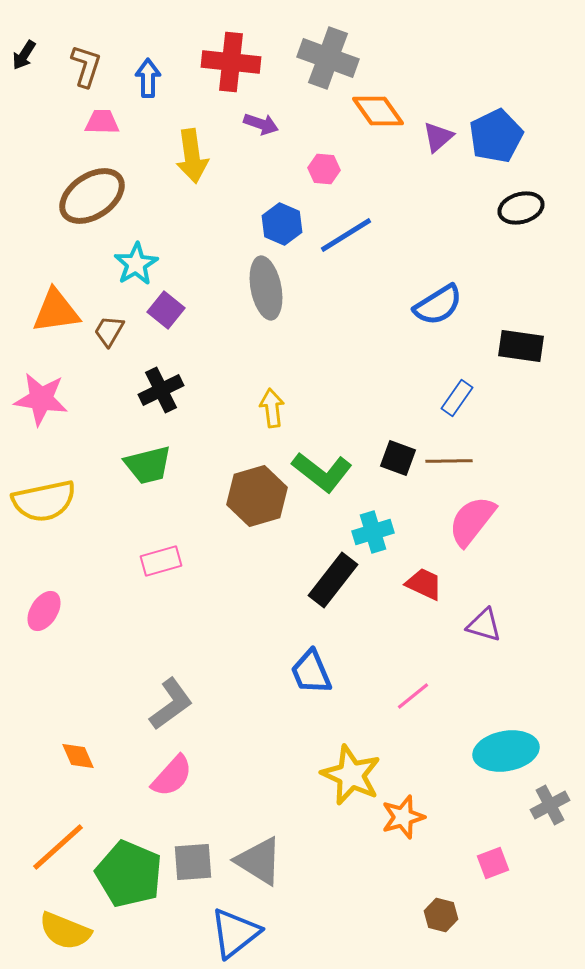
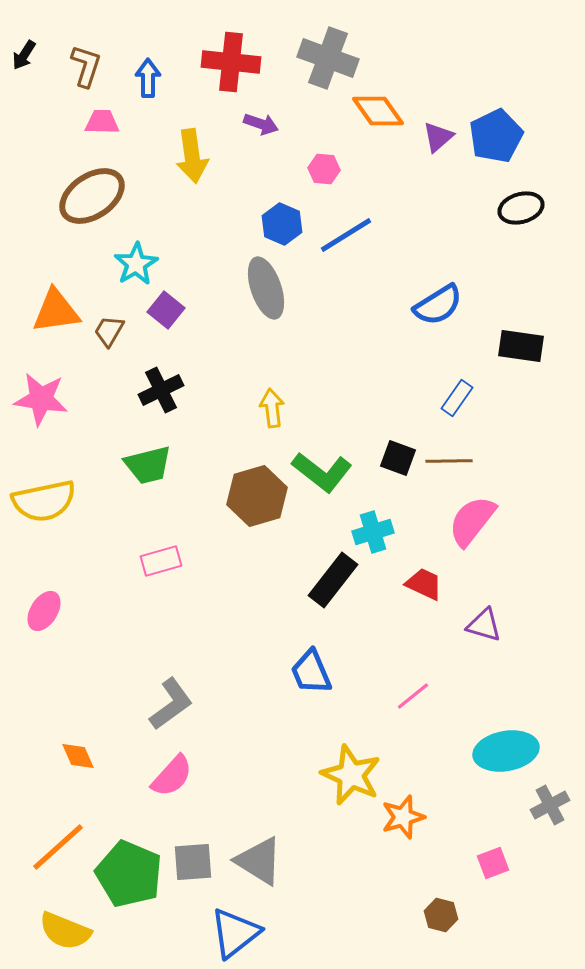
gray ellipse at (266, 288): rotated 8 degrees counterclockwise
